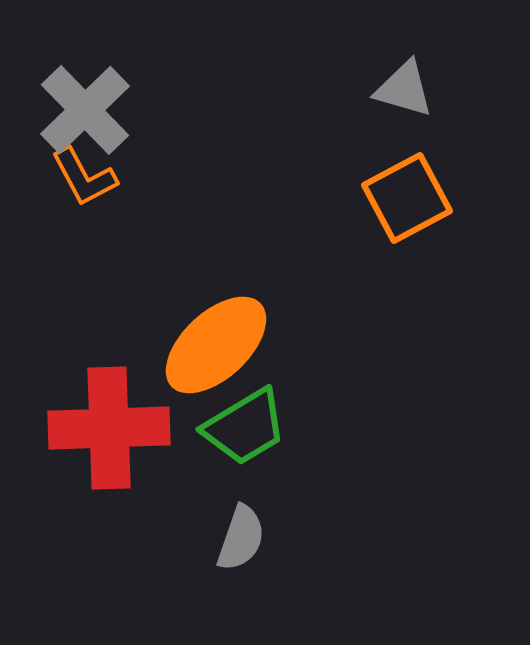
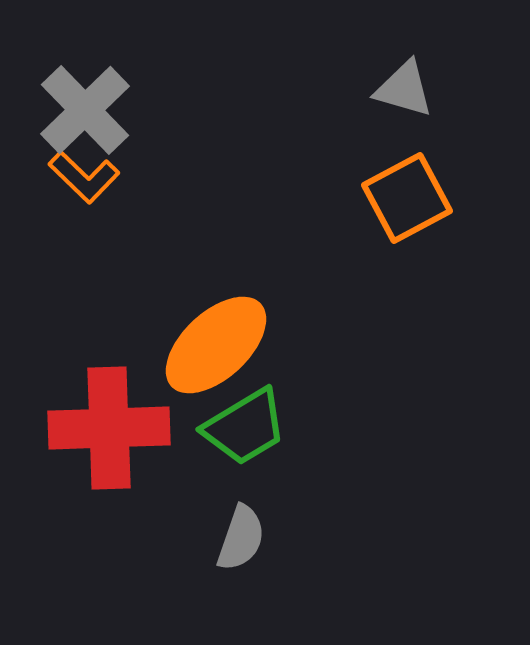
orange L-shape: rotated 18 degrees counterclockwise
